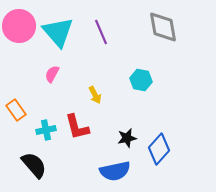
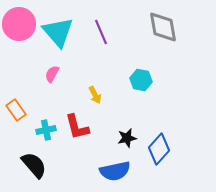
pink circle: moved 2 px up
